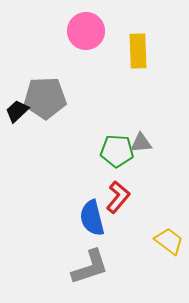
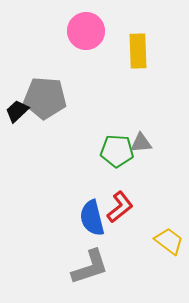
gray pentagon: rotated 6 degrees clockwise
red L-shape: moved 2 px right, 10 px down; rotated 12 degrees clockwise
